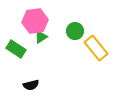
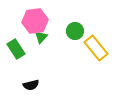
green triangle: rotated 16 degrees counterclockwise
green rectangle: rotated 24 degrees clockwise
